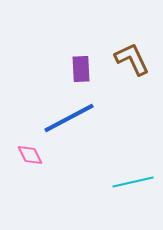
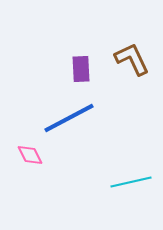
cyan line: moved 2 px left
